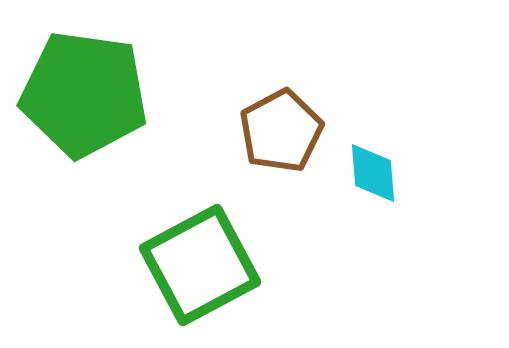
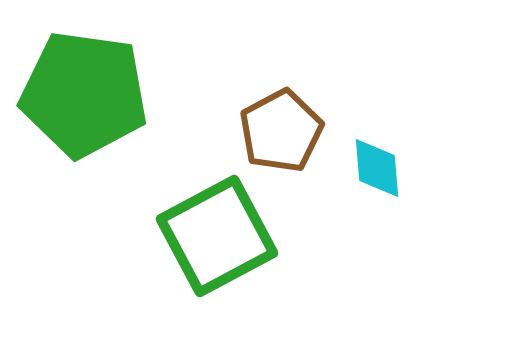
cyan diamond: moved 4 px right, 5 px up
green square: moved 17 px right, 29 px up
